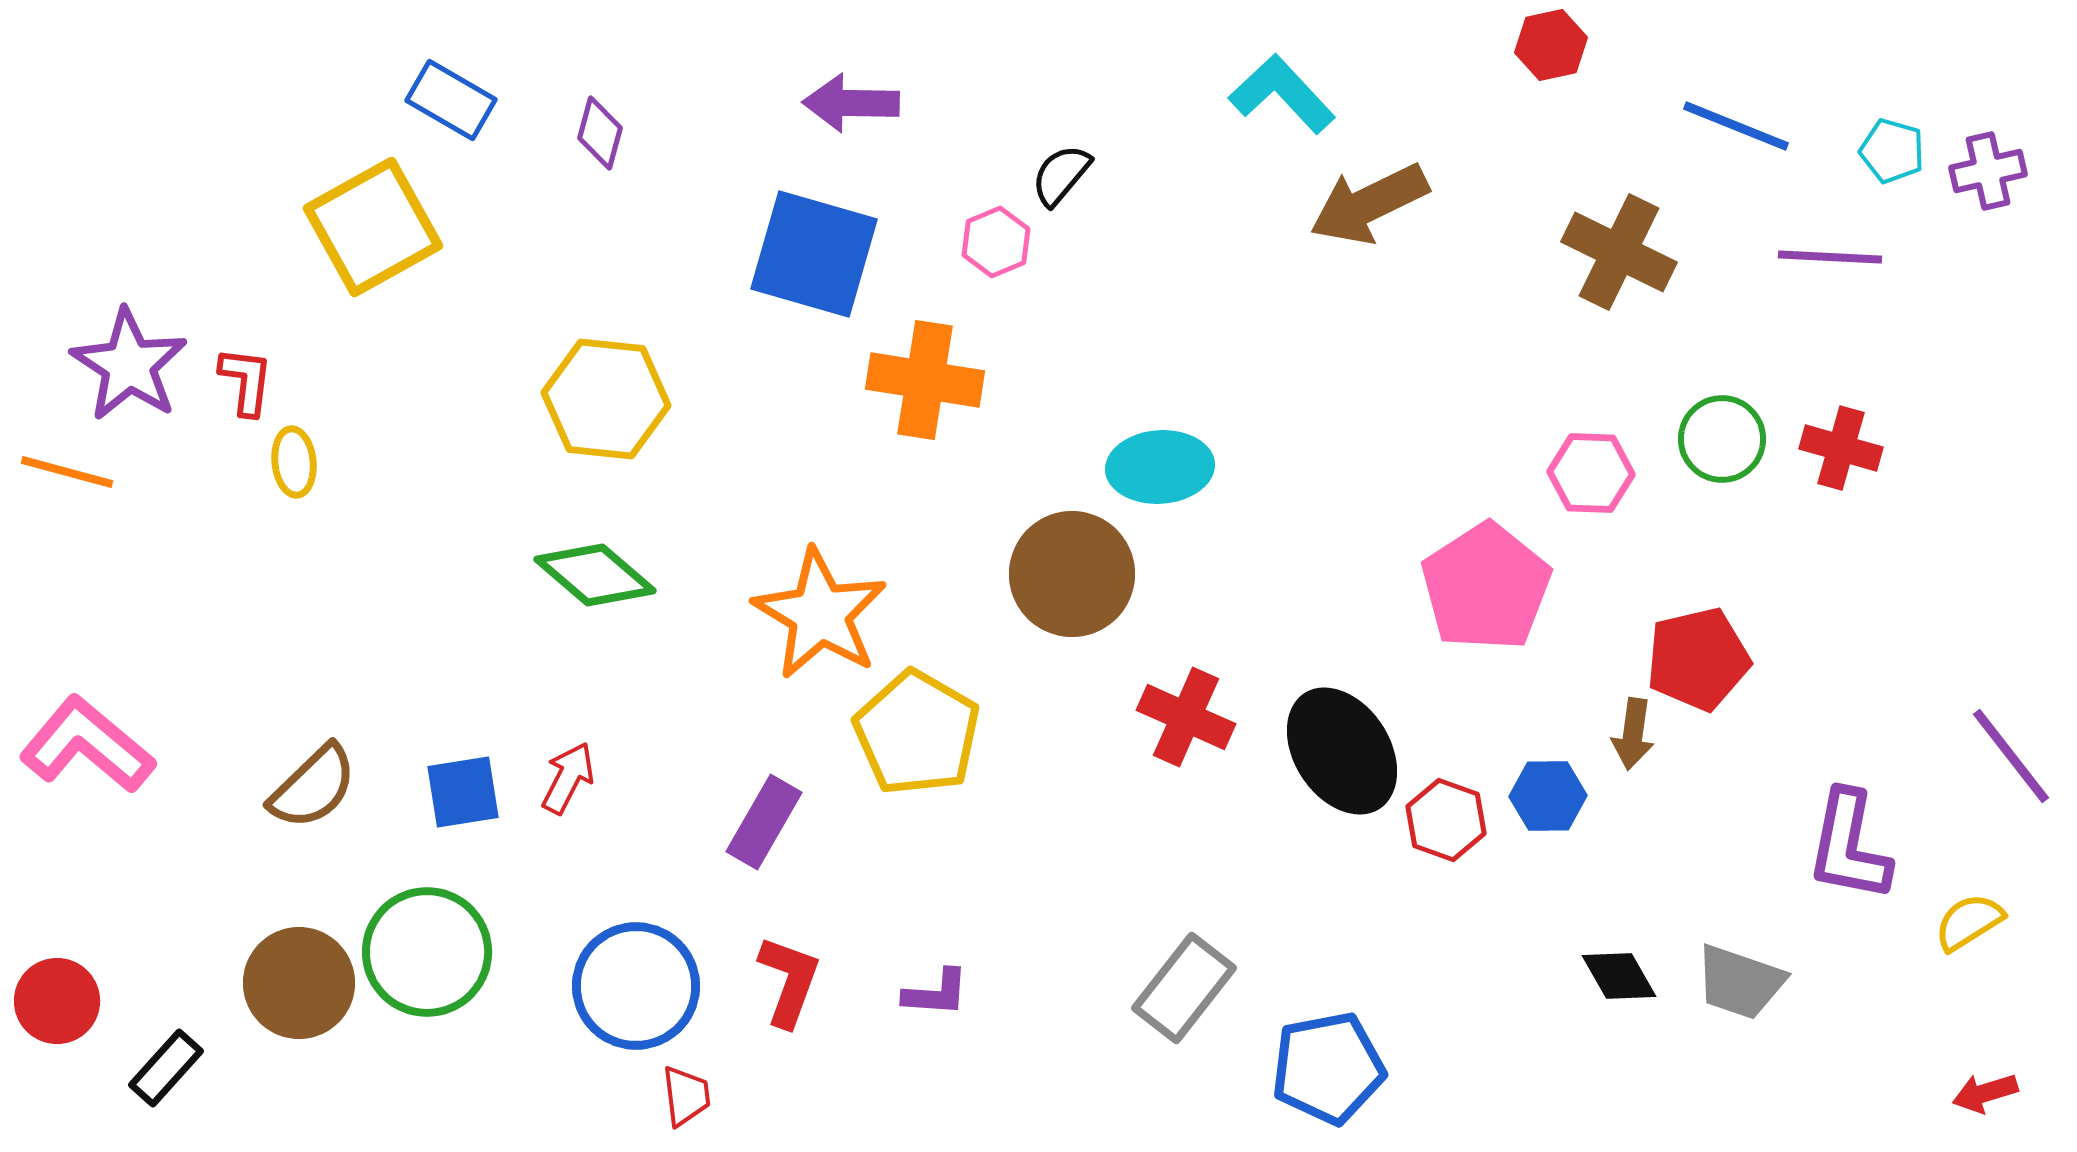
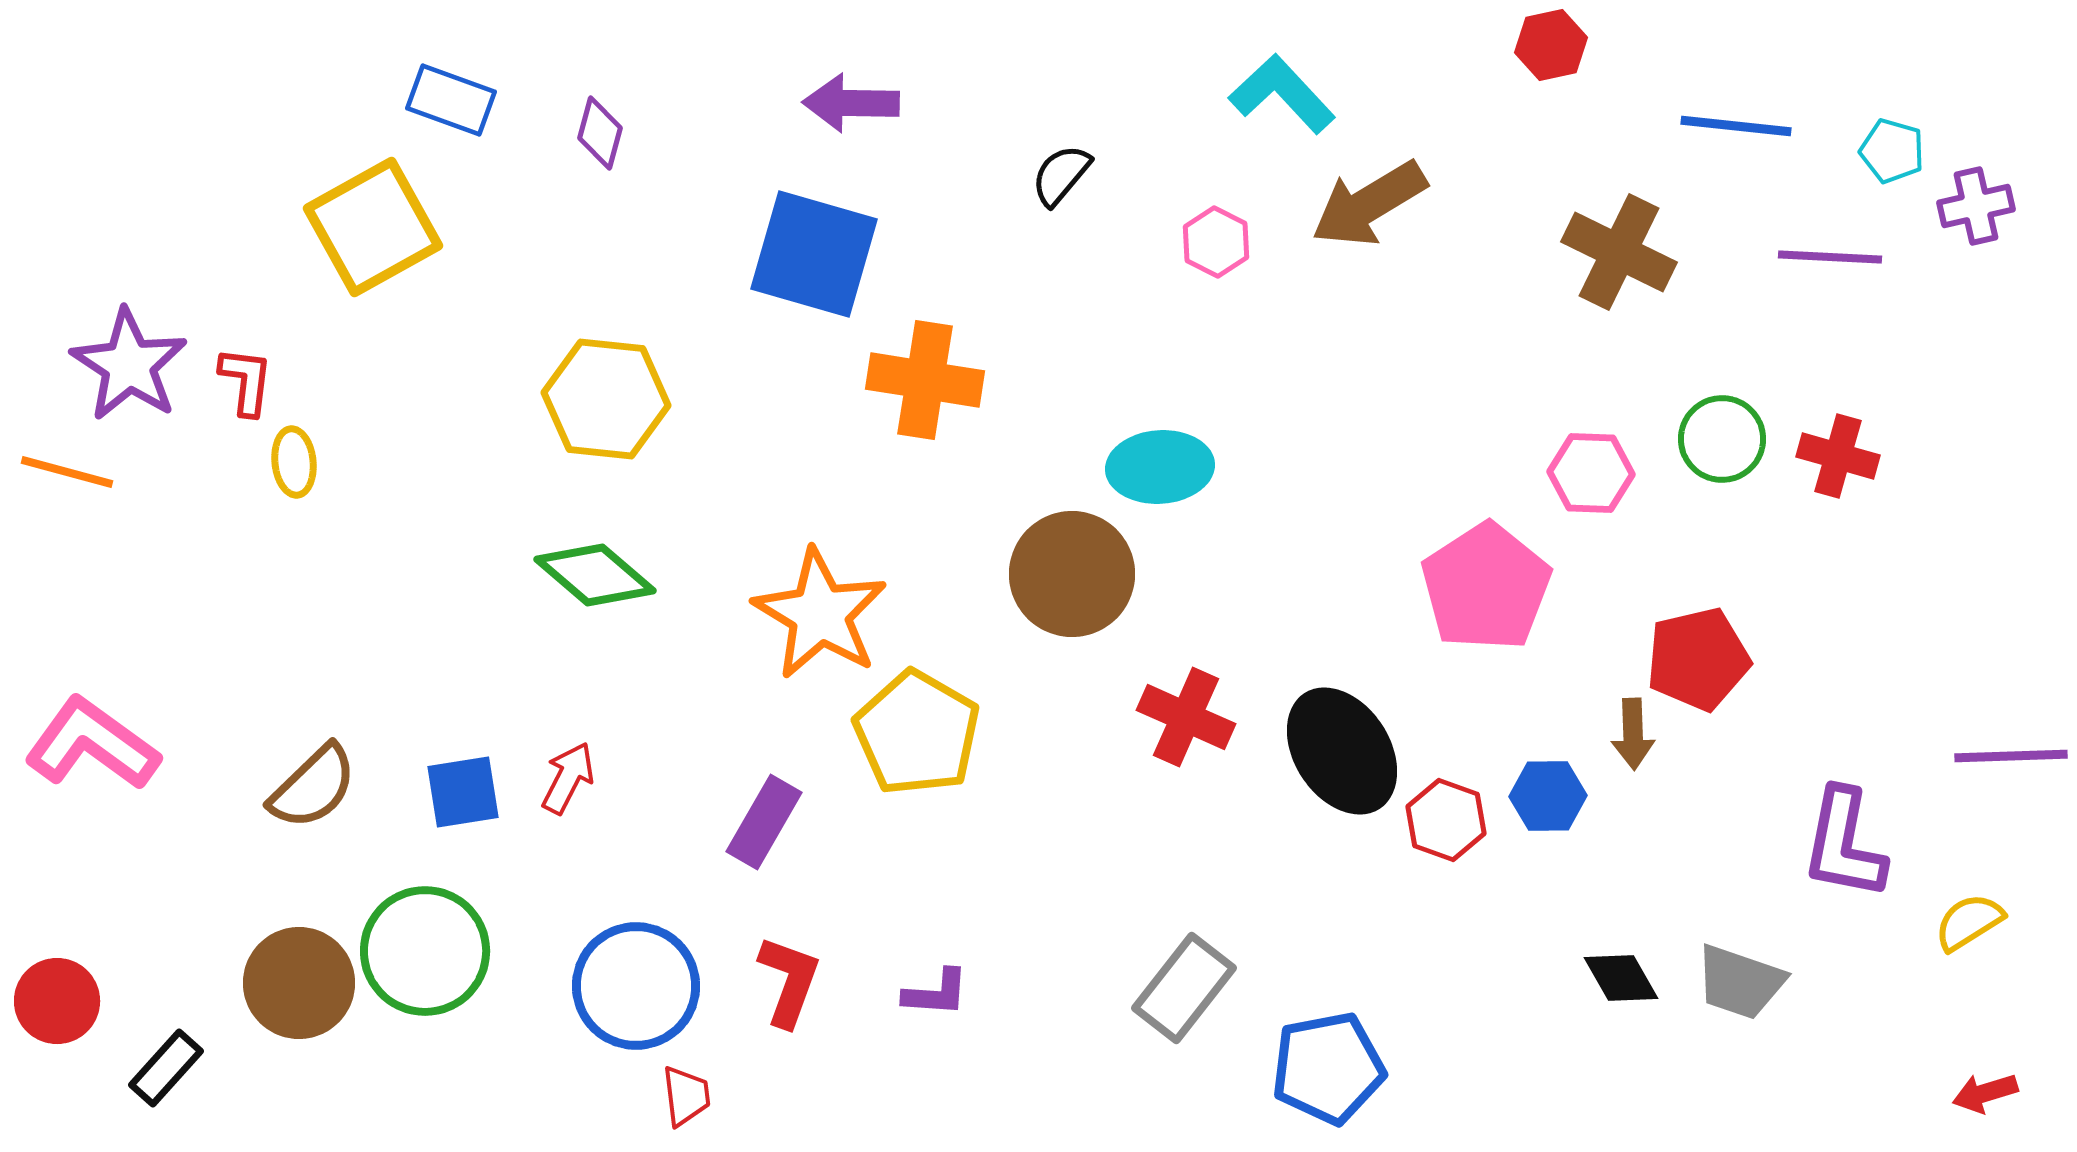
blue rectangle at (451, 100): rotated 10 degrees counterclockwise
blue line at (1736, 126): rotated 16 degrees counterclockwise
purple cross at (1988, 171): moved 12 px left, 35 px down
brown arrow at (1369, 204): rotated 5 degrees counterclockwise
pink hexagon at (996, 242): moved 220 px right; rotated 10 degrees counterclockwise
red cross at (1841, 448): moved 3 px left, 8 px down
brown arrow at (1633, 734): rotated 10 degrees counterclockwise
pink L-shape at (87, 745): moved 5 px right, 1 px up; rotated 4 degrees counterclockwise
purple line at (2011, 756): rotated 54 degrees counterclockwise
purple L-shape at (1849, 846): moved 5 px left, 2 px up
green circle at (427, 952): moved 2 px left, 1 px up
black diamond at (1619, 976): moved 2 px right, 2 px down
